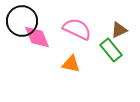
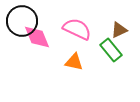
orange triangle: moved 3 px right, 2 px up
